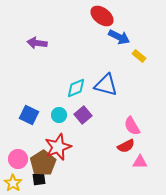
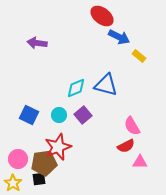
brown pentagon: moved 1 px right; rotated 25 degrees clockwise
